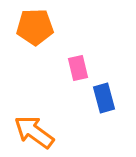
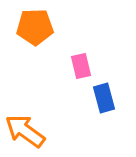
pink rectangle: moved 3 px right, 2 px up
orange arrow: moved 9 px left, 1 px up
